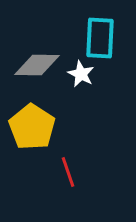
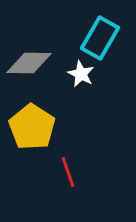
cyan rectangle: rotated 27 degrees clockwise
gray diamond: moved 8 px left, 2 px up
